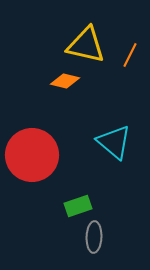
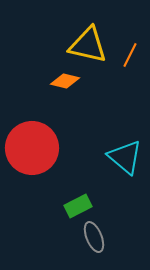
yellow triangle: moved 2 px right
cyan triangle: moved 11 px right, 15 px down
red circle: moved 7 px up
green rectangle: rotated 8 degrees counterclockwise
gray ellipse: rotated 24 degrees counterclockwise
